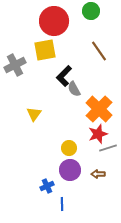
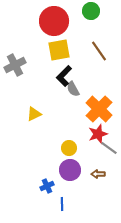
yellow square: moved 14 px right
gray semicircle: moved 1 px left
yellow triangle: rotated 28 degrees clockwise
gray line: moved 1 px right; rotated 54 degrees clockwise
